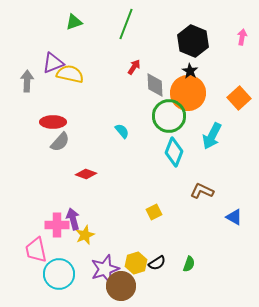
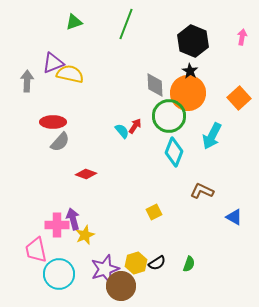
red arrow: moved 1 px right, 59 px down
